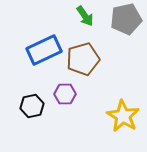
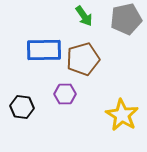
green arrow: moved 1 px left
blue rectangle: rotated 24 degrees clockwise
black hexagon: moved 10 px left, 1 px down; rotated 20 degrees clockwise
yellow star: moved 1 px left, 1 px up
